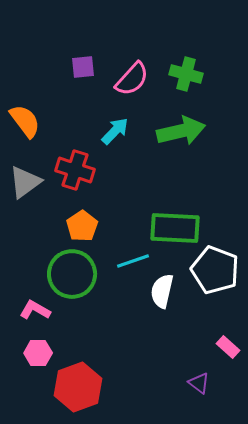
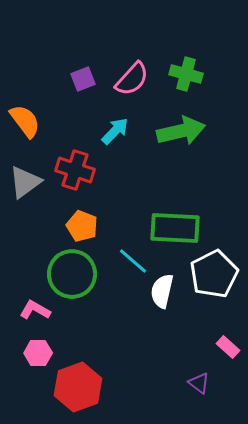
purple square: moved 12 px down; rotated 15 degrees counterclockwise
orange pentagon: rotated 16 degrees counterclockwise
cyan line: rotated 60 degrees clockwise
white pentagon: moved 1 px left, 4 px down; rotated 24 degrees clockwise
